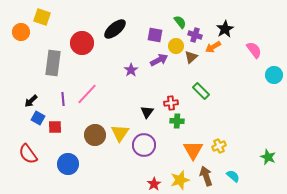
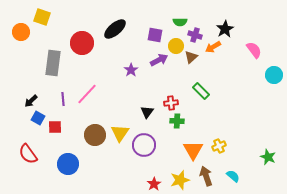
green semicircle: rotated 128 degrees clockwise
